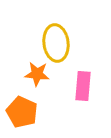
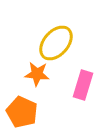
yellow ellipse: rotated 48 degrees clockwise
pink rectangle: moved 1 px up; rotated 12 degrees clockwise
